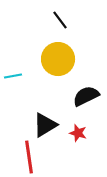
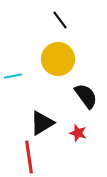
black semicircle: rotated 80 degrees clockwise
black triangle: moved 3 px left, 2 px up
